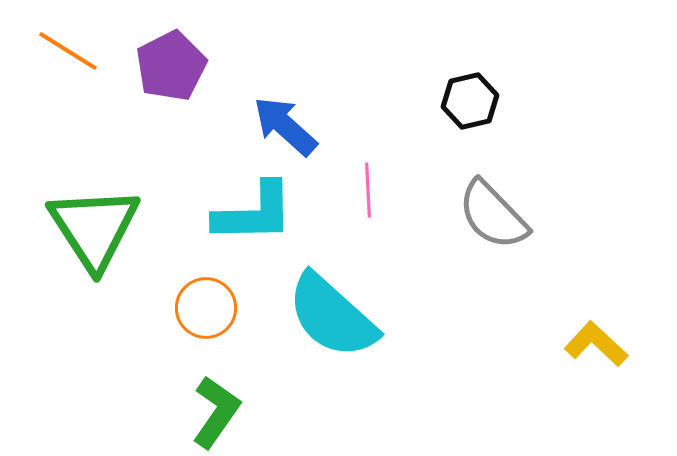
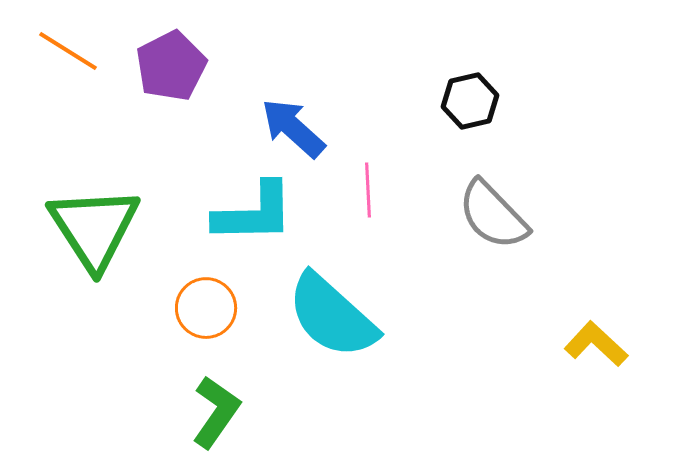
blue arrow: moved 8 px right, 2 px down
